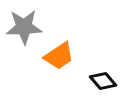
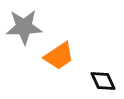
black diamond: rotated 16 degrees clockwise
